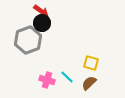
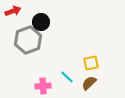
red arrow: moved 28 px left; rotated 56 degrees counterclockwise
black circle: moved 1 px left, 1 px up
yellow square: rotated 28 degrees counterclockwise
pink cross: moved 4 px left, 6 px down; rotated 21 degrees counterclockwise
